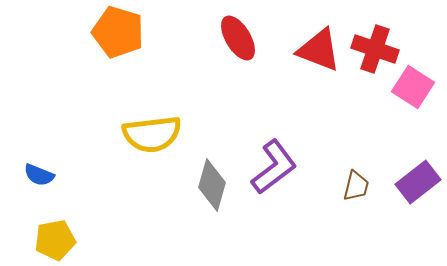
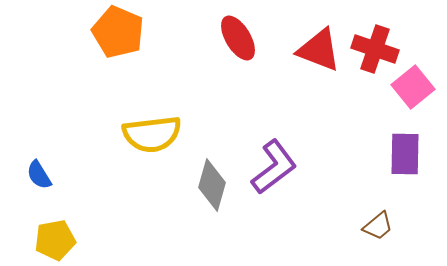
orange pentagon: rotated 6 degrees clockwise
pink square: rotated 18 degrees clockwise
blue semicircle: rotated 36 degrees clockwise
purple rectangle: moved 13 px left, 28 px up; rotated 51 degrees counterclockwise
brown trapezoid: moved 22 px right, 40 px down; rotated 36 degrees clockwise
